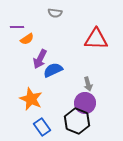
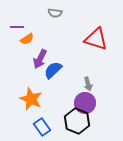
red triangle: rotated 15 degrees clockwise
blue semicircle: rotated 18 degrees counterclockwise
